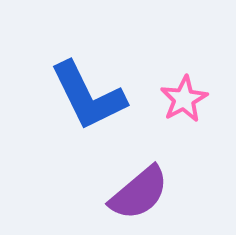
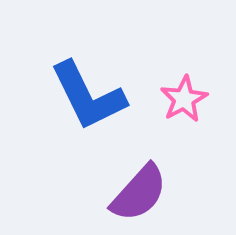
purple semicircle: rotated 8 degrees counterclockwise
